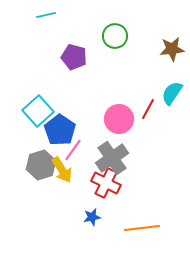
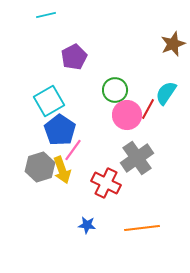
green circle: moved 54 px down
brown star: moved 1 px right, 5 px up; rotated 15 degrees counterclockwise
purple pentagon: rotated 30 degrees clockwise
cyan semicircle: moved 6 px left
cyan square: moved 11 px right, 10 px up; rotated 12 degrees clockwise
pink circle: moved 8 px right, 4 px up
gray cross: moved 25 px right
gray hexagon: moved 1 px left, 2 px down
yellow arrow: rotated 12 degrees clockwise
blue star: moved 5 px left, 8 px down; rotated 18 degrees clockwise
